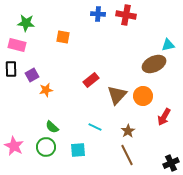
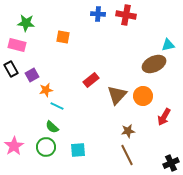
black rectangle: rotated 28 degrees counterclockwise
cyan line: moved 38 px left, 21 px up
brown star: rotated 24 degrees clockwise
pink star: rotated 12 degrees clockwise
